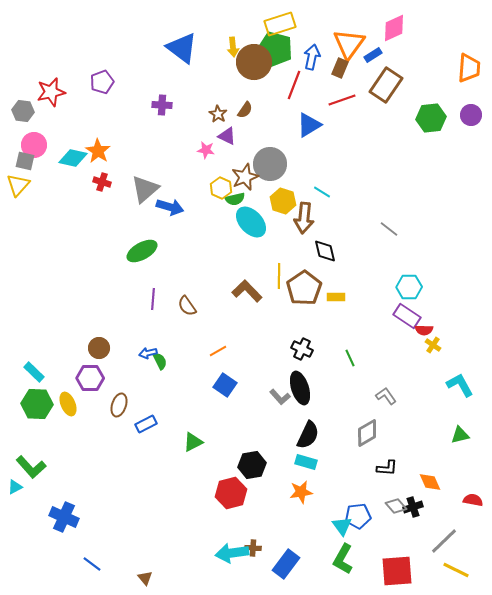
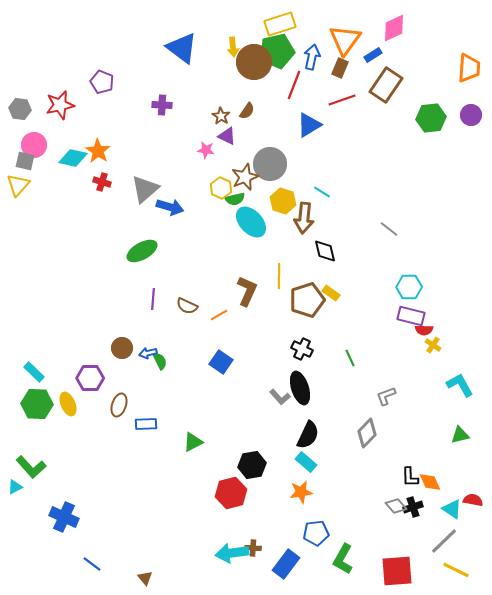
orange triangle at (349, 44): moved 4 px left, 4 px up
green pentagon at (275, 49): moved 2 px right, 2 px down; rotated 28 degrees counterclockwise
purple pentagon at (102, 82): rotated 30 degrees counterclockwise
red star at (51, 92): moved 9 px right, 13 px down
brown semicircle at (245, 110): moved 2 px right, 1 px down
gray hexagon at (23, 111): moved 3 px left, 2 px up
brown star at (218, 114): moved 3 px right, 2 px down
brown pentagon at (304, 288): moved 3 px right, 12 px down; rotated 16 degrees clockwise
brown L-shape at (247, 291): rotated 68 degrees clockwise
yellow rectangle at (336, 297): moved 5 px left, 4 px up; rotated 36 degrees clockwise
brown semicircle at (187, 306): rotated 30 degrees counterclockwise
purple rectangle at (407, 316): moved 4 px right; rotated 20 degrees counterclockwise
brown circle at (99, 348): moved 23 px right
orange line at (218, 351): moved 1 px right, 36 px up
blue square at (225, 385): moved 4 px left, 23 px up
gray L-shape at (386, 396): rotated 75 degrees counterclockwise
blue rectangle at (146, 424): rotated 25 degrees clockwise
gray diamond at (367, 433): rotated 16 degrees counterclockwise
cyan rectangle at (306, 462): rotated 25 degrees clockwise
black L-shape at (387, 468): moved 23 px right, 9 px down; rotated 85 degrees clockwise
blue pentagon at (358, 516): moved 42 px left, 17 px down
cyan triangle at (342, 526): moved 110 px right, 17 px up; rotated 20 degrees counterclockwise
